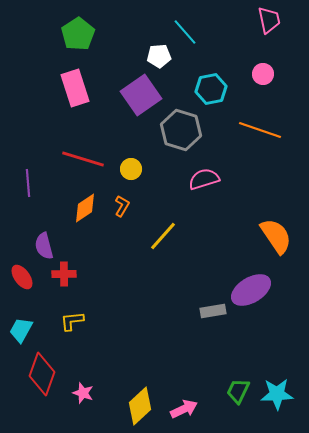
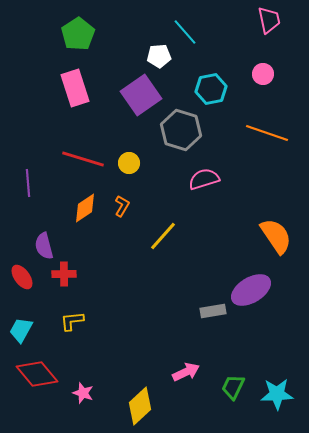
orange line: moved 7 px right, 3 px down
yellow circle: moved 2 px left, 6 px up
red diamond: moved 5 px left; rotated 60 degrees counterclockwise
green trapezoid: moved 5 px left, 4 px up
pink arrow: moved 2 px right, 37 px up
